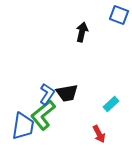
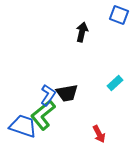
blue L-shape: moved 1 px right, 1 px down
cyan rectangle: moved 4 px right, 21 px up
blue trapezoid: rotated 80 degrees counterclockwise
